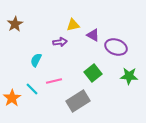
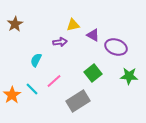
pink line: rotated 28 degrees counterclockwise
orange star: moved 3 px up
